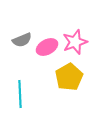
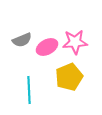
pink star: rotated 15 degrees clockwise
yellow pentagon: rotated 8 degrees clockwise
cyan line: moved 9 px right, 4 px up
